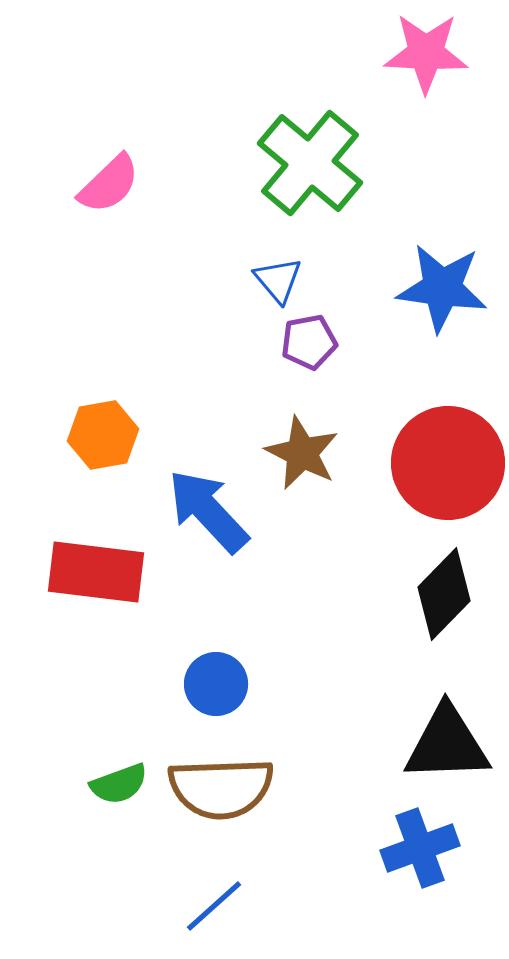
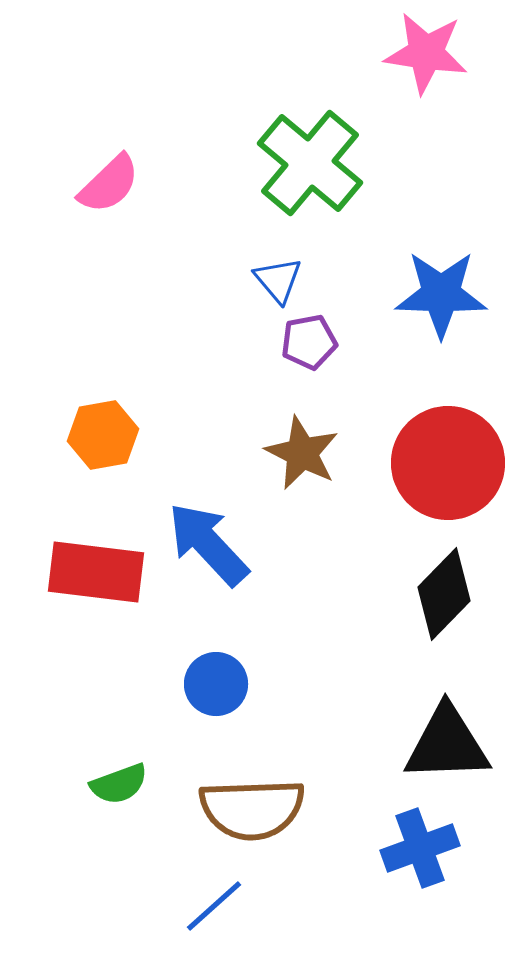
pink star: rotated 6 degrees clockwise
blue star: moved 1 px left, 6 px down; rotated 6 degrees counterclockwise
blue arrow: moved 33 px down
brown semicircle: moved 31 px right, 21 px down
